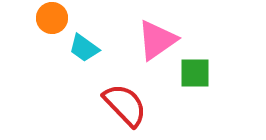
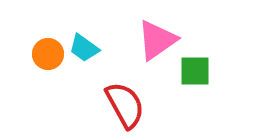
orange circle: moved 4 px left, 36 px down
green square: moved 2 px up
red semicircle: rotated 15 degrees clockwise
